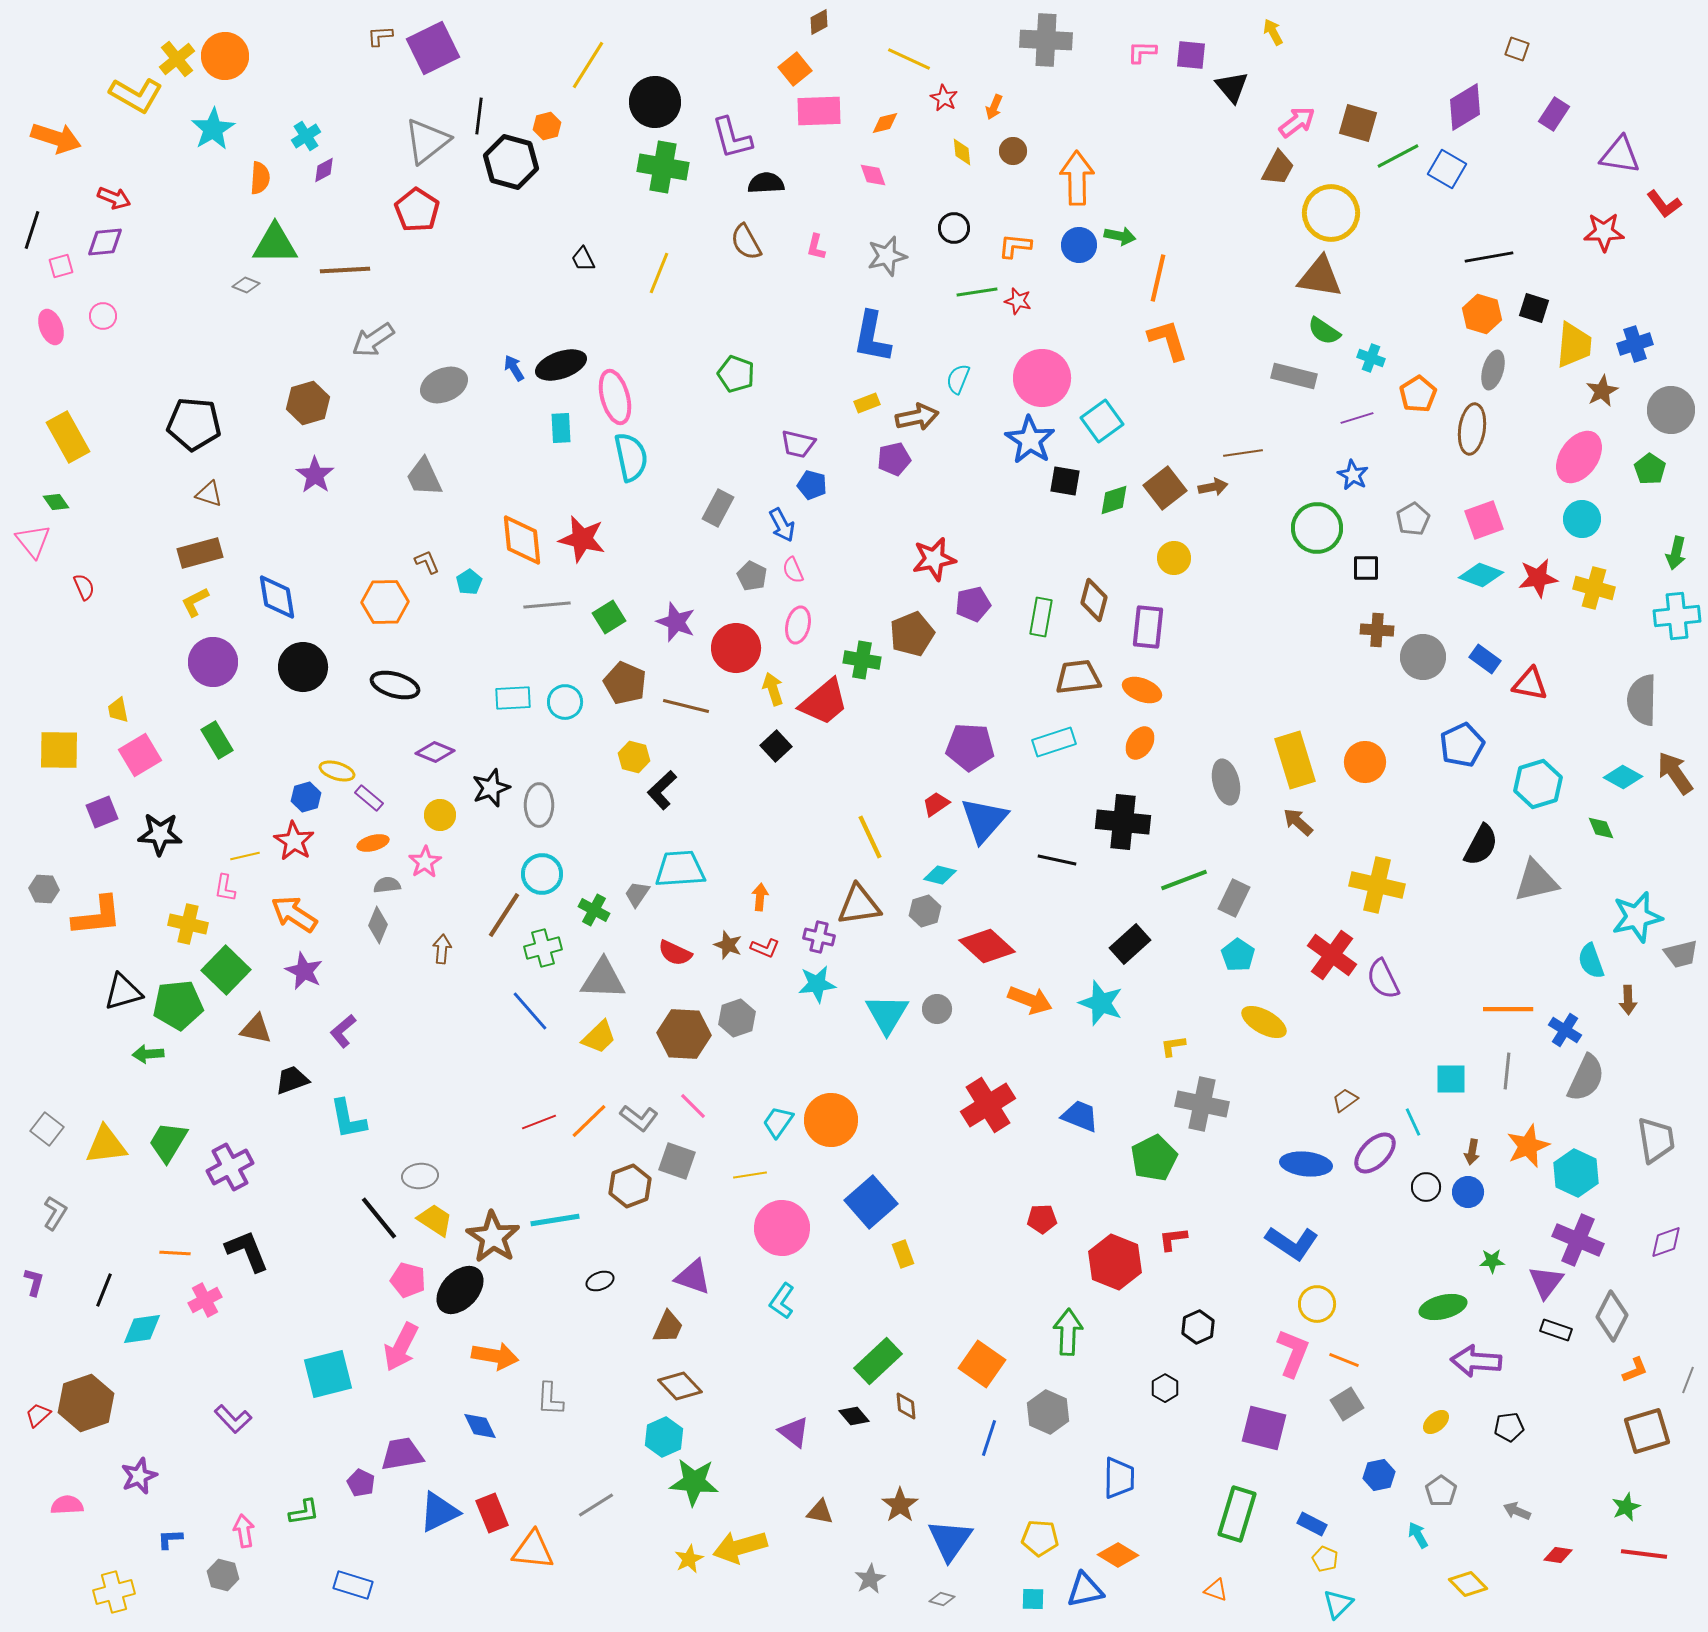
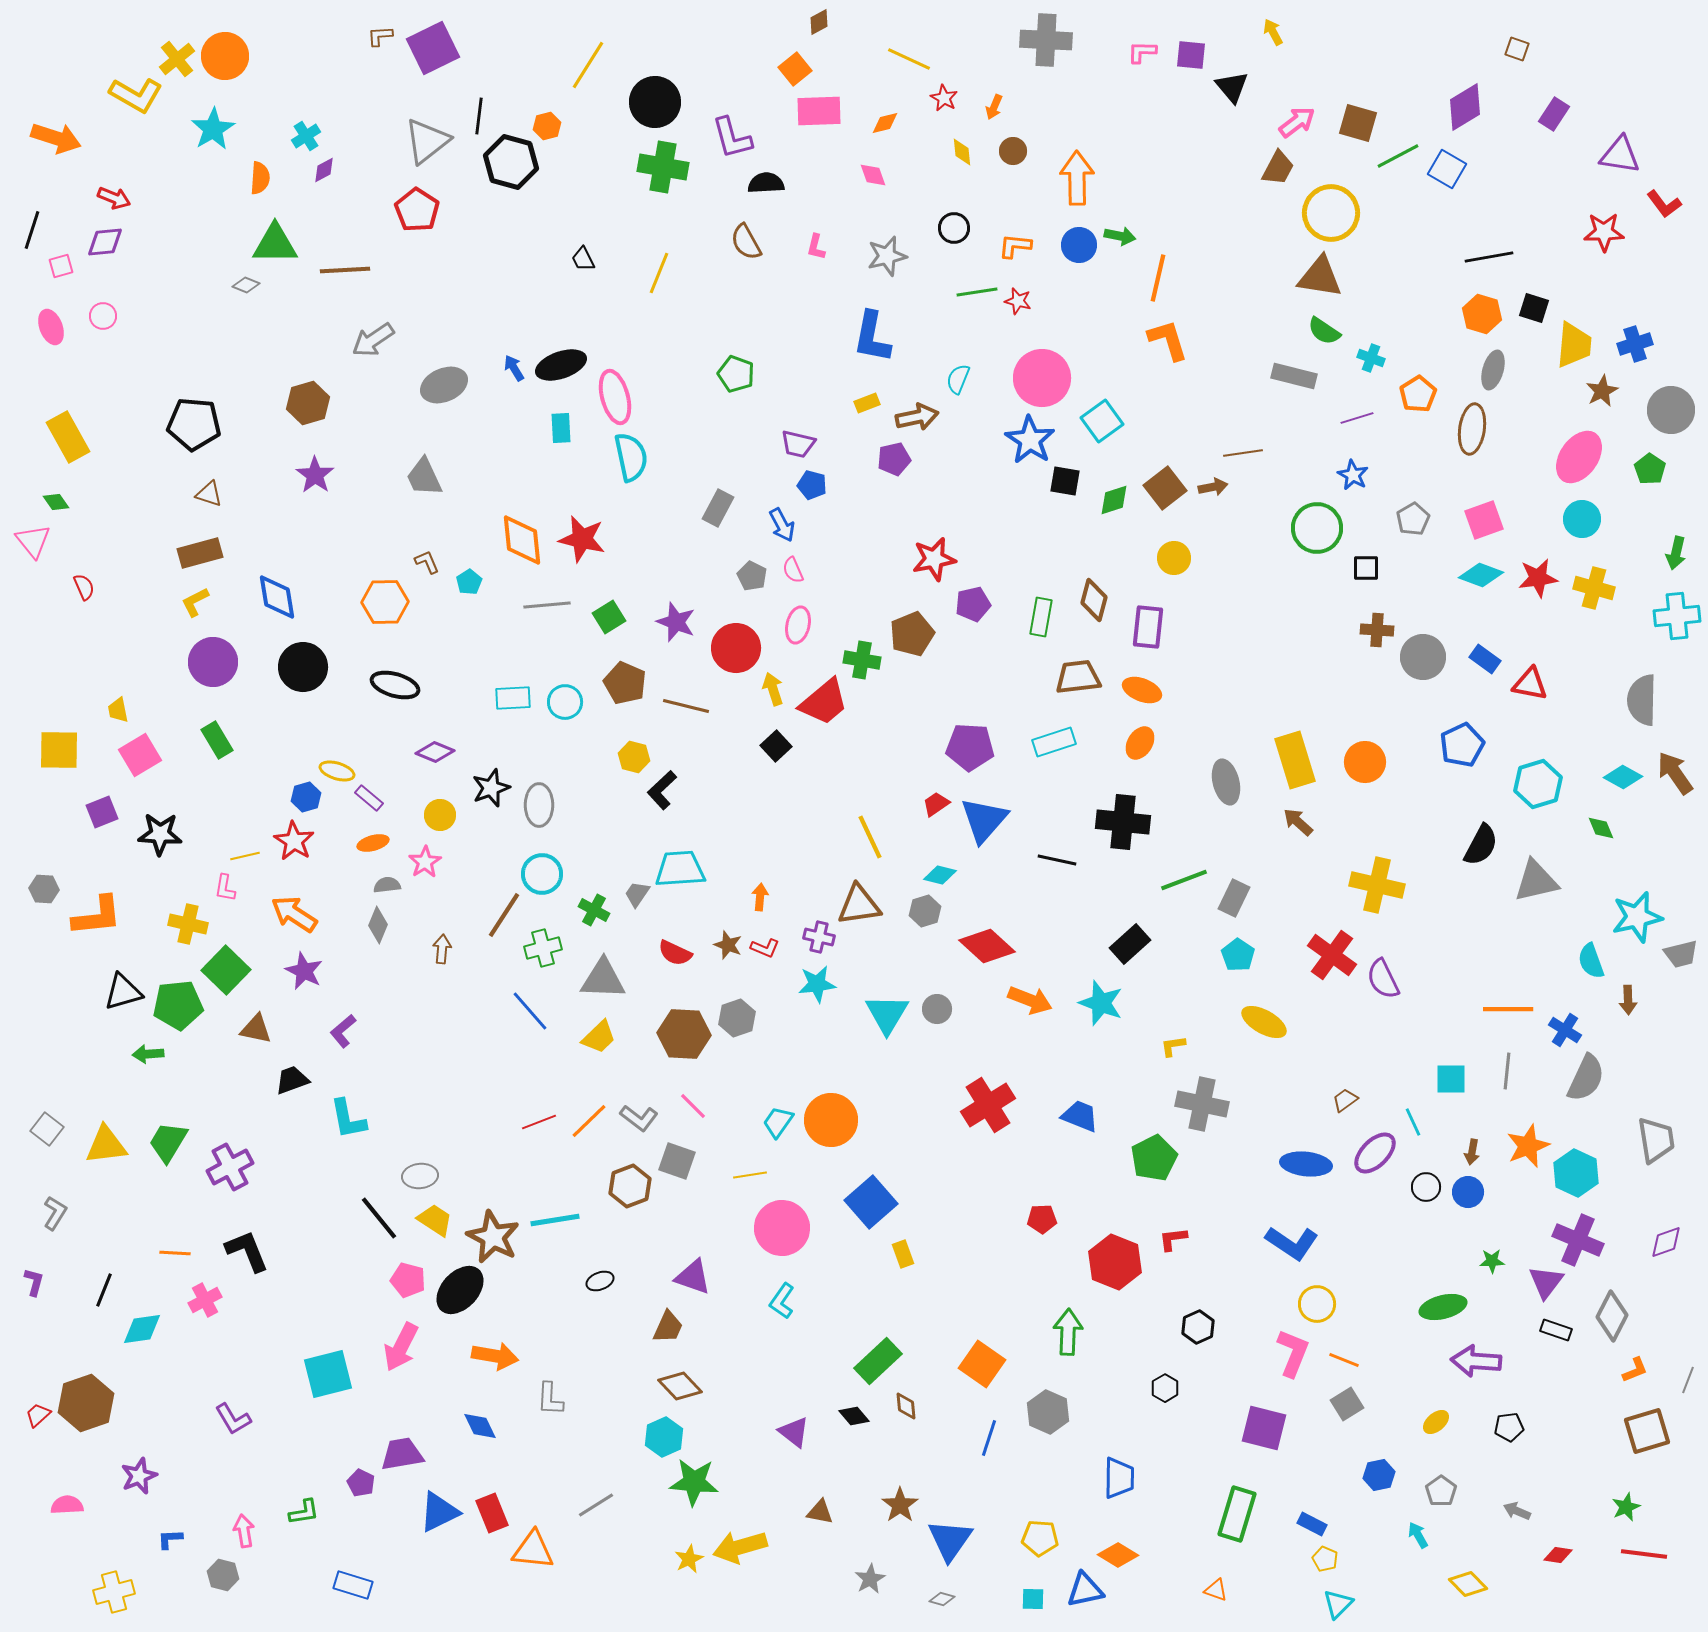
brown star at (493, 1237): rotated 6 degrees counterclockwise
purple L-shape at (233, 1419): rotated 12 degrees clockwise
